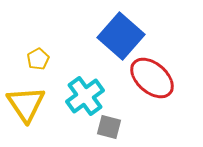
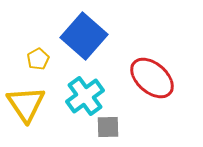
blue square: moved 37 px left
gray square: moved 1 px left; rotated 15 degrees counterclockwise
